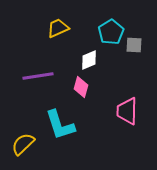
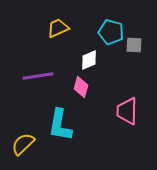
cyan pentagon: rotated 25 degrees counterclockwise
cyan L-shape: rotated 28 degrees clockwise
